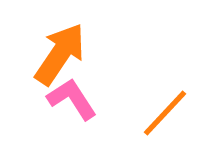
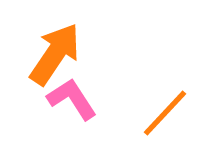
orange arrow: moved 5 px left
